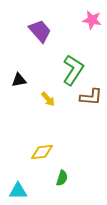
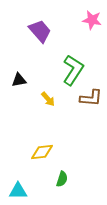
brown L-shape: moved 1 px down
green semicircle: moved 1 px down
